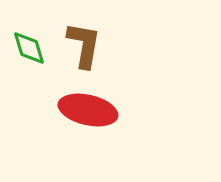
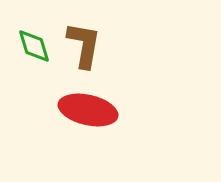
green diamond: moved 5 px right, 2 px up
